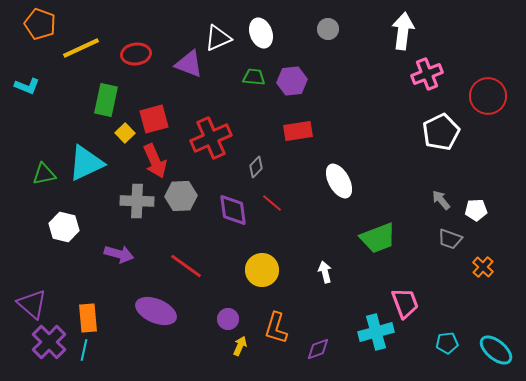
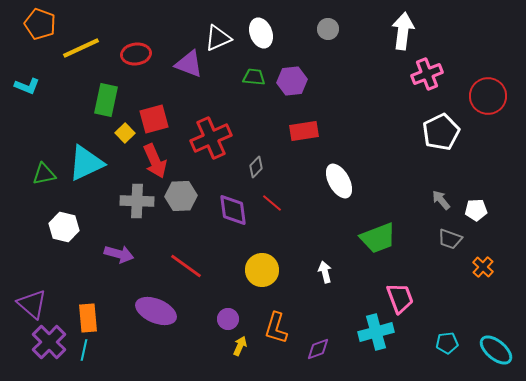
red rectangle at (298, 131): moved 6 px right
pink trapezoid at (405, 303): moved 5 px left, 5 px up
